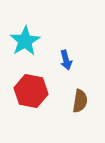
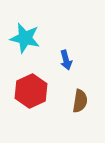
cyan star: moved 3 px up; rotated 28 degrees counterclockwise
red hexagon: rotated 24 degrees clockwise
